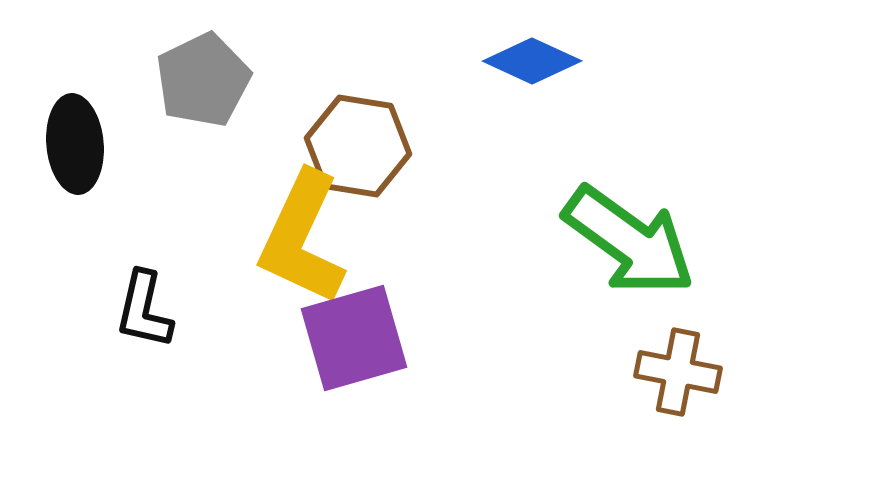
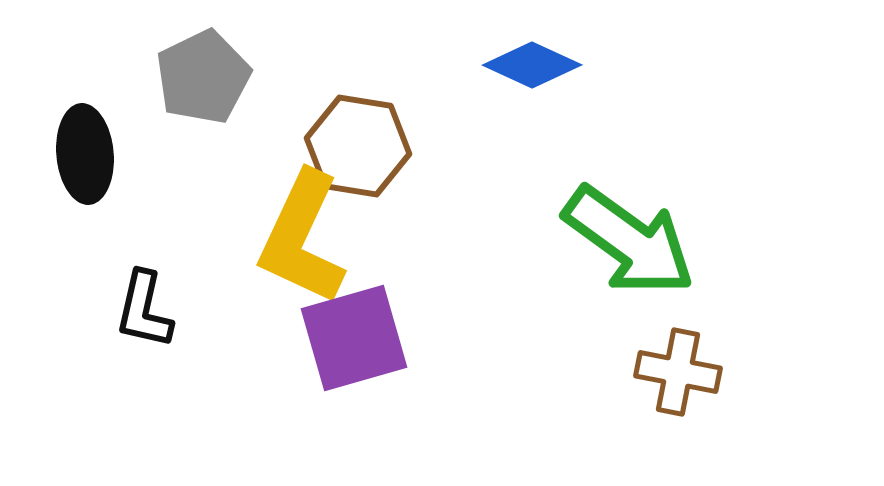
blue diamond: moved 4 px down
gray pentagon: moved 3 px up
black ellipse: moved 10 px right, 10 px down
